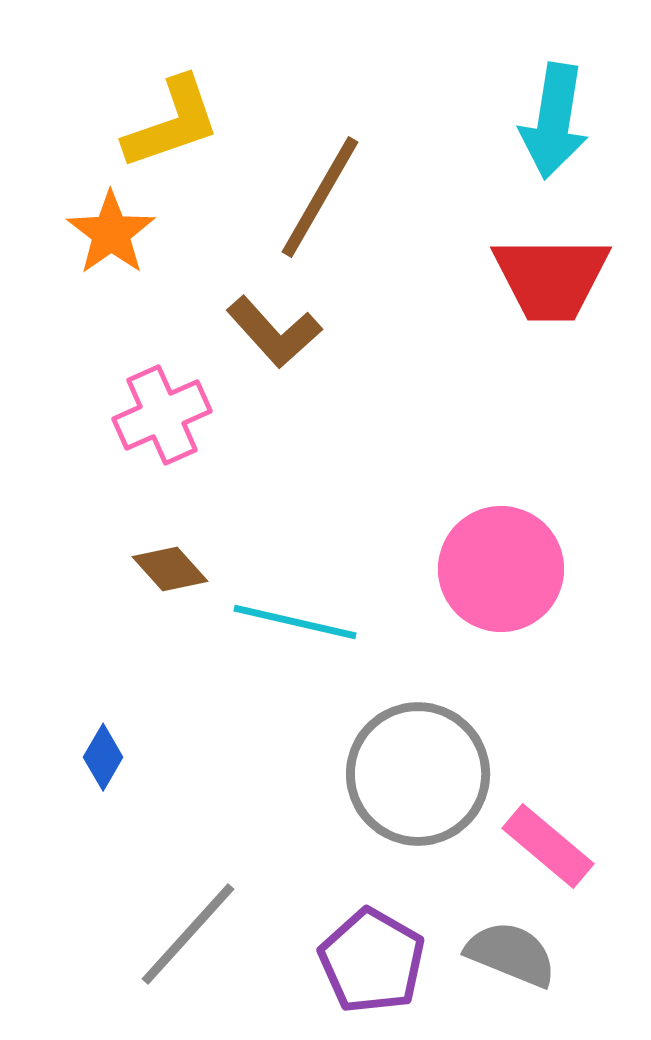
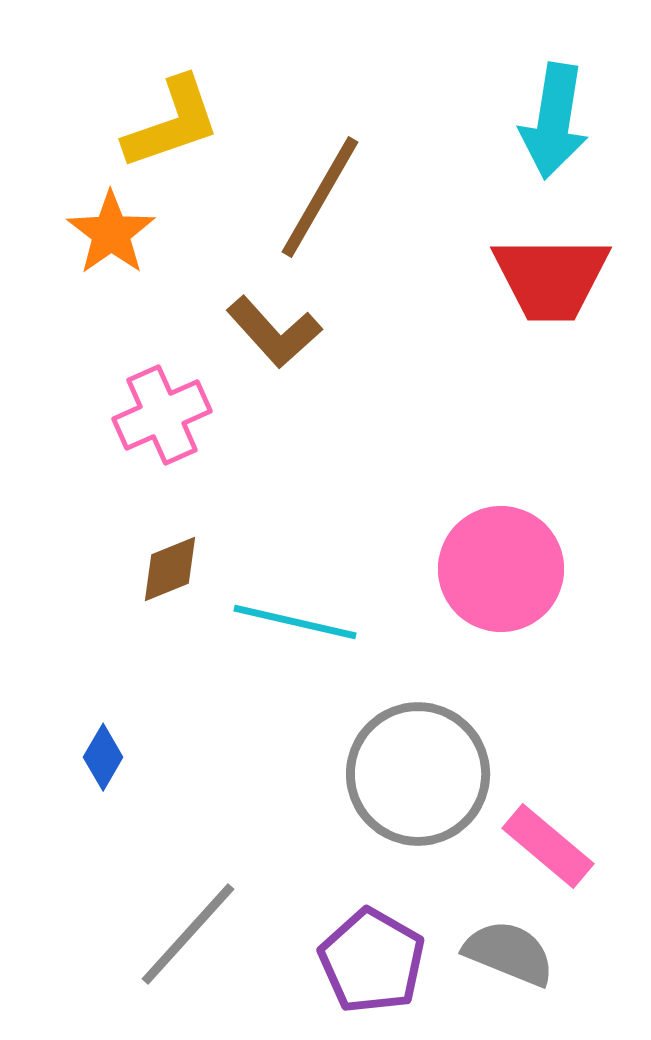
brown diamond: rotated 70 degrees counterclockwise
gray semicircle: moved 2 px left, 1 px up
